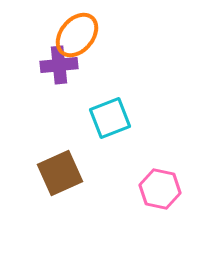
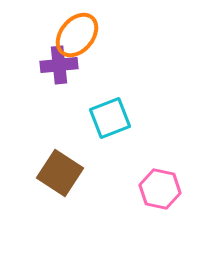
brown square: rotated 33 degrees counterclockwise
